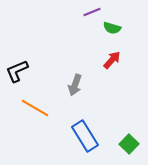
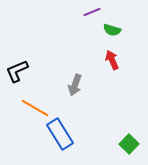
green semicircle: moved 2 px down
red arrow: rotated 66 degrees counterclockwise
blue rectangle: moved 25 px left, 2 px up
